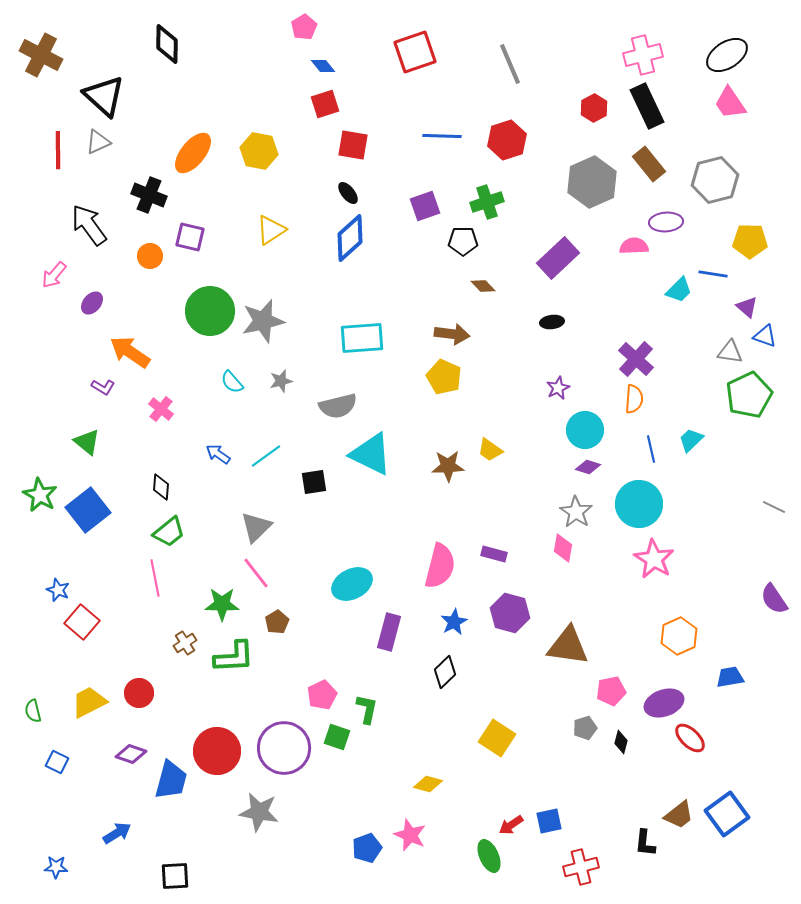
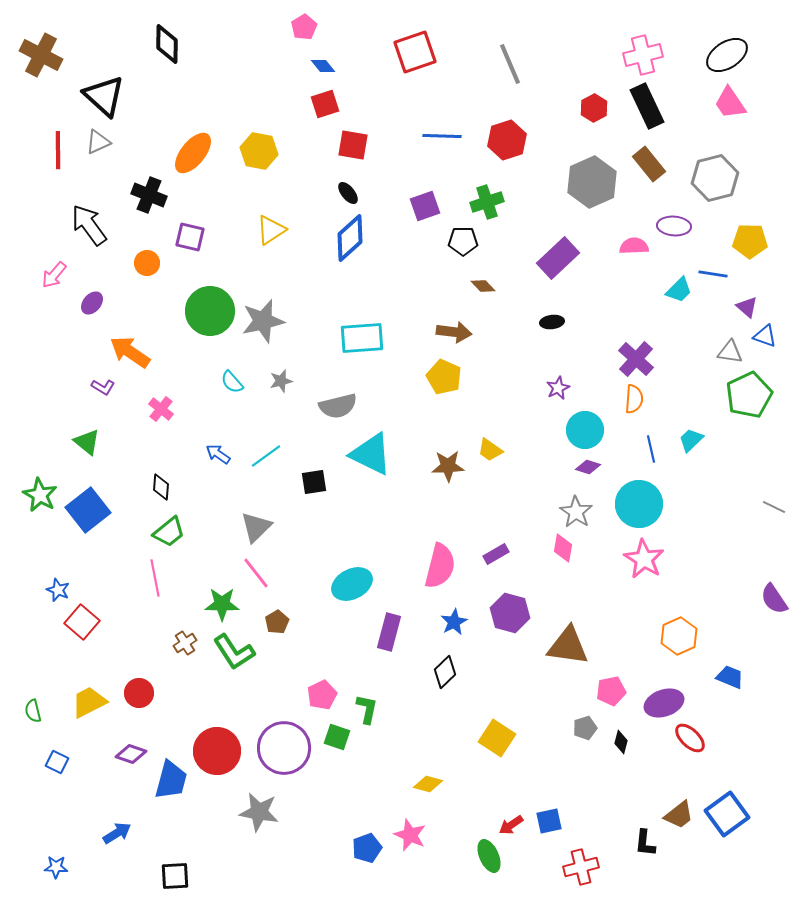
gray hexagon at (715, 180): moved 2 px up
purple ellipse at (666, 222): moved 8 px right, 4 px down; rotated 8 degrees clockwise
orange circle at (150, 256): moved 3 px left, 7 px down
brown arrow at (452, 334): moved 2 px right, 2 px up
purple rectangle at (494, 554): moved 2 px right; rotated 45 degrees counterclockwise
pink star at (654, 559): moved 10 px left
green L-shape at (234, 657): moved 5 px up; rotated 60 degrees clockwise
blue trapezoid at (730, 677): rotated 32 degrees clockwise
